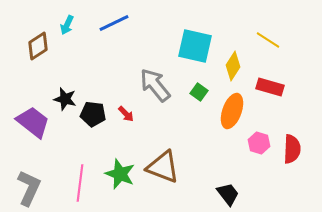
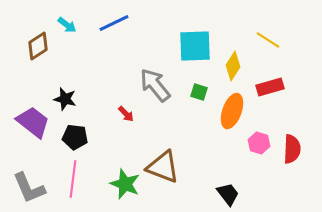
cyan arrow: rotated 78 degrees counterclockwise
cyan square: rotated 15 degrees counterclockwise
red rectangle: rotated 32 degrees counterclockwise
green square: rotated 18 degrees counterclockwise
black pentagon: moved 18 px left, 23 px down
green star: moved 5 px right, 10 px down
pink line: moved 7 px left, 4 px up
gray L-shape: rotated 132 degrees clockwise
